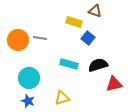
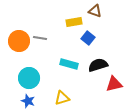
yellow rectangle: rotated 28 degrees counterclockwise
orange circle: moved 1 px right, 1 px down
